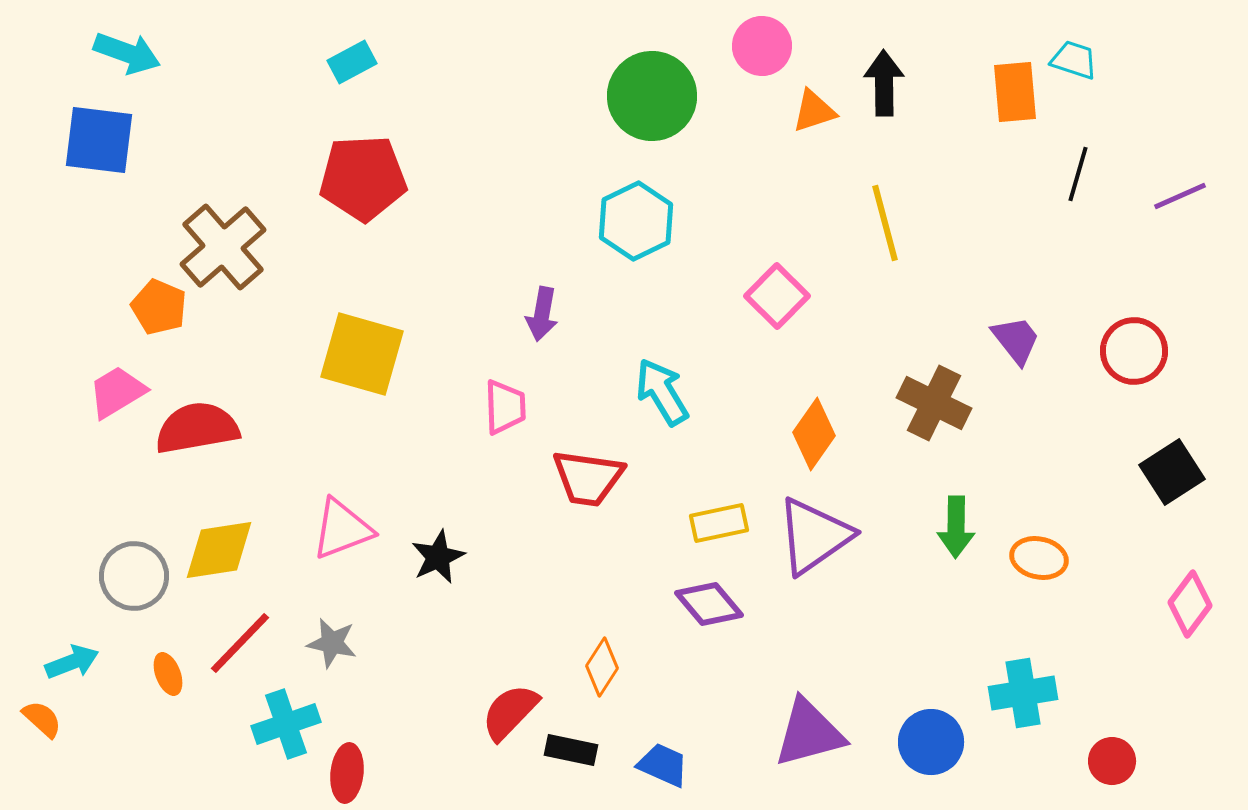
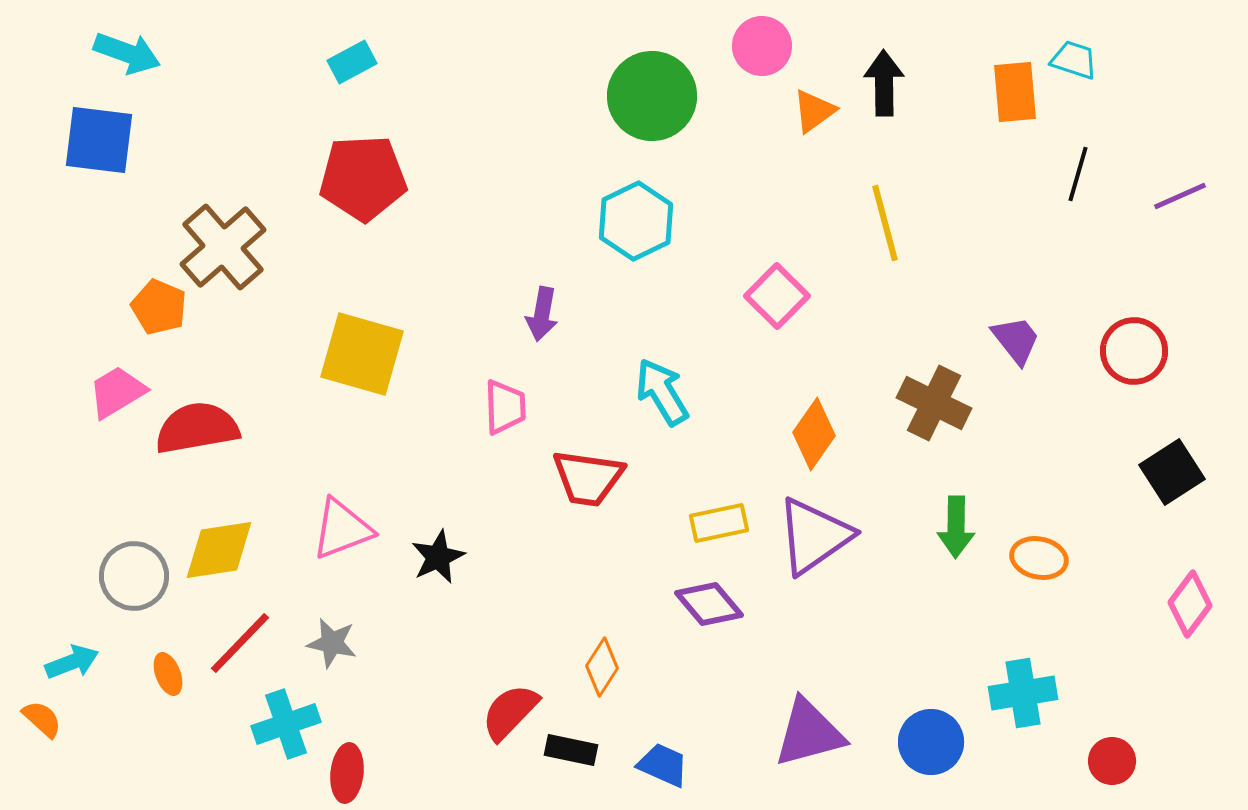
orange triangle at (814, 111): rotated 18 degrees counterclockwise
